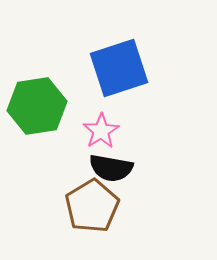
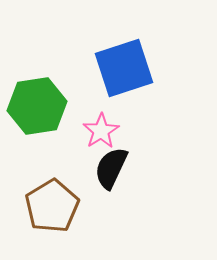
blue square: moved 5 px right
black semicircle: rotated 105 degrees clockwise
brown pentagon: moved 40 px left
